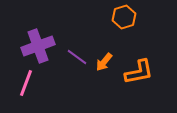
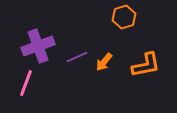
purple line: rotated 60 degrees counterclockwise
orange L-shape: moved 7 px right, 7 px up
